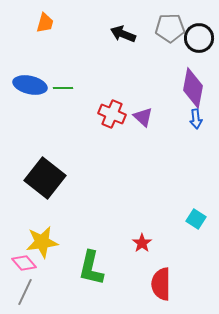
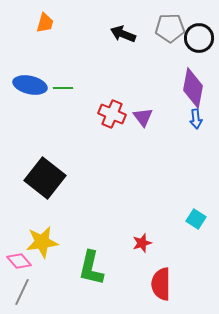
purple triangle: rotated 10 degrees clockwise
red star: rotated 18 degrees clockwise
pink diamond: moved 5 px left, 2 px up
gray line: moved 3 px left
